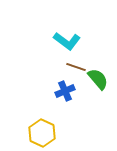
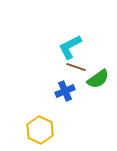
cyan L-shape: moved 3 px right, 6 px down; rotated 116 degrees clockwise
green semicircle: rotated 95 degrees clockwise
yellow hexagon: moved 2 px left, 3 px up
